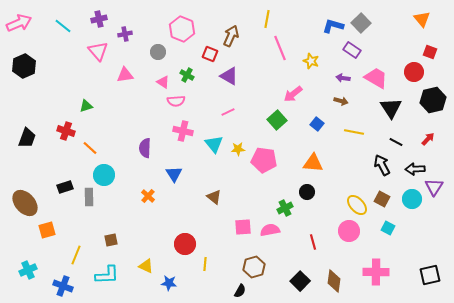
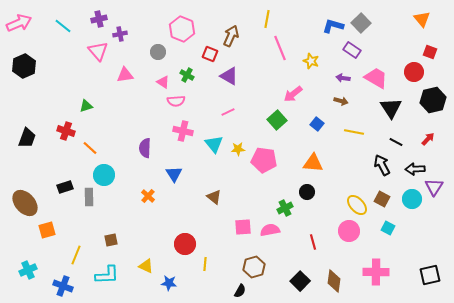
purple cross at (125, 34): moved 5 px left
